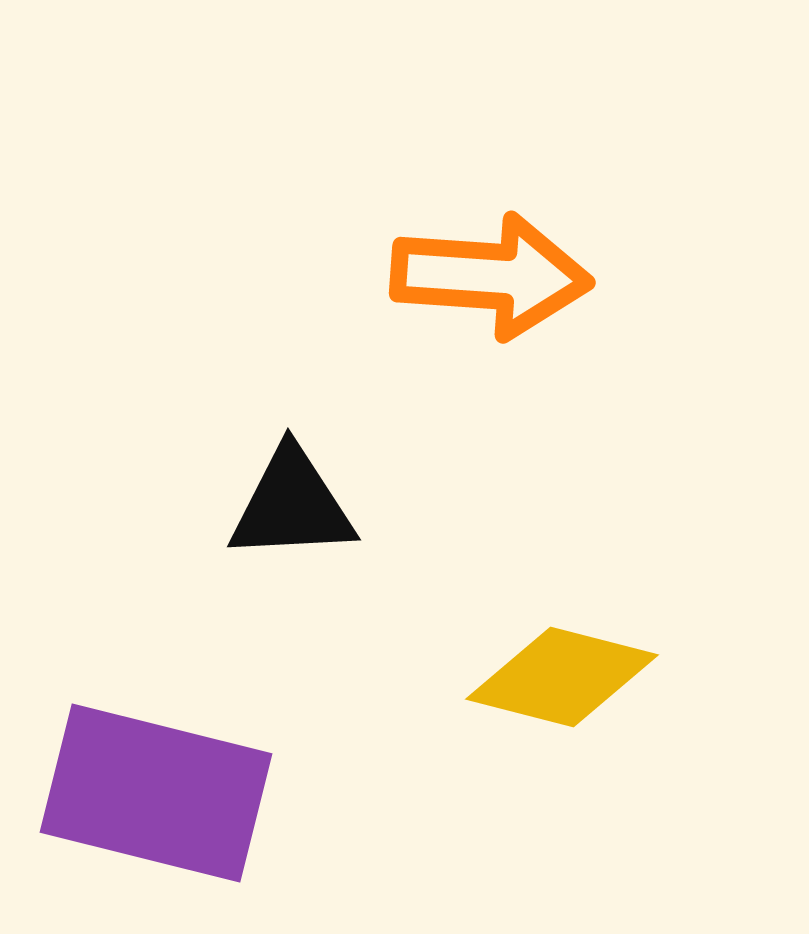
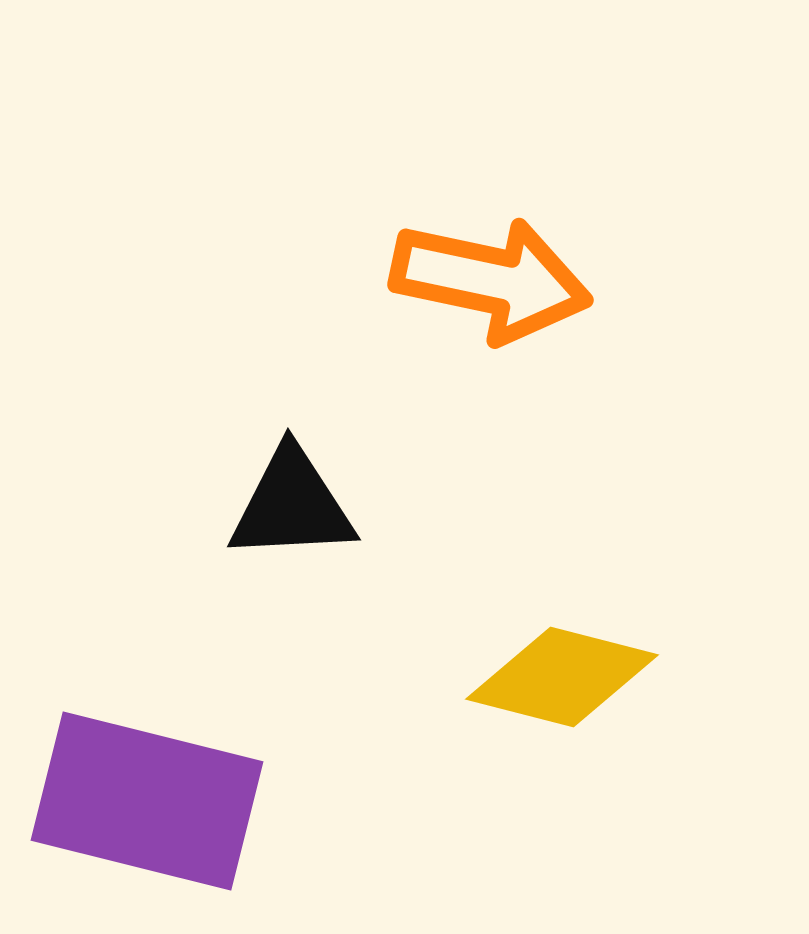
orange arrow: moved 4 px down; rotated 8 degrees clockwise
purple rectangle: moved 9 px left, 8 px down
